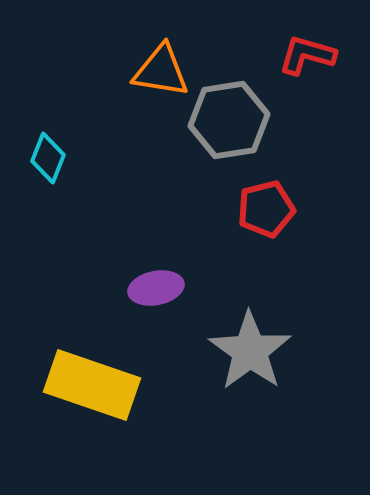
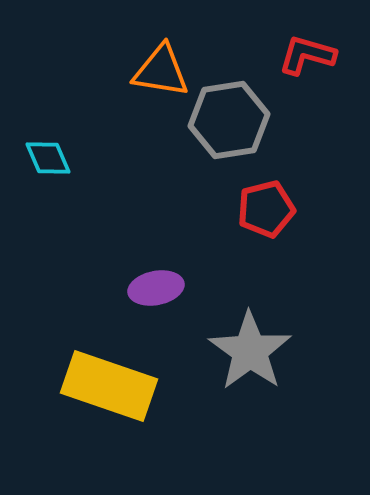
cyan diamond: rotated 45 degrees counterclockwise
yellow rectangle: moved 17 px right, 1 px down
